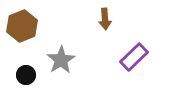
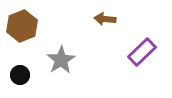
brown arrow: rotated 100 degrees clockwise
purple rectangle: moved 8 px right, 5 px up
black circle: moved 6 px left
